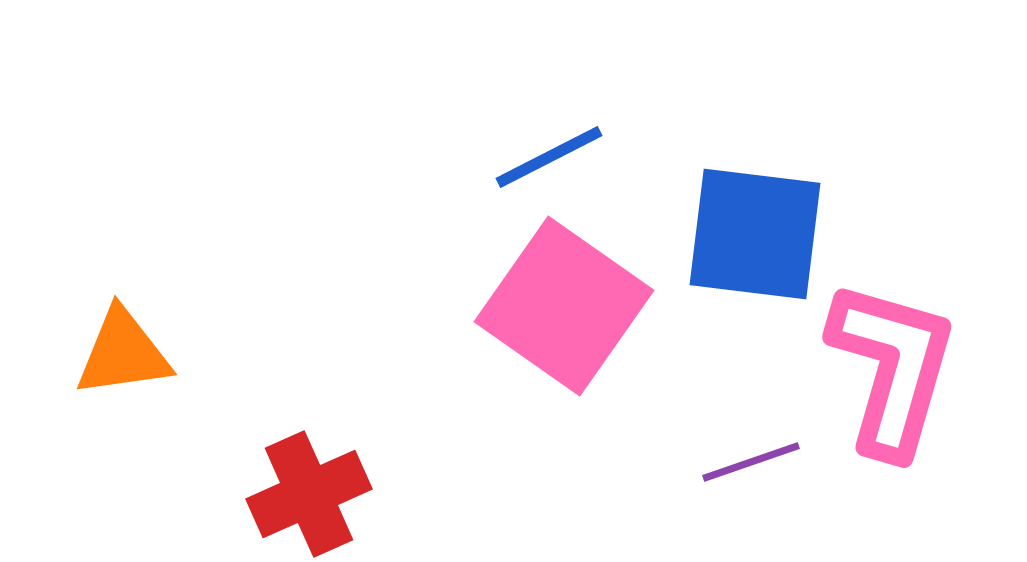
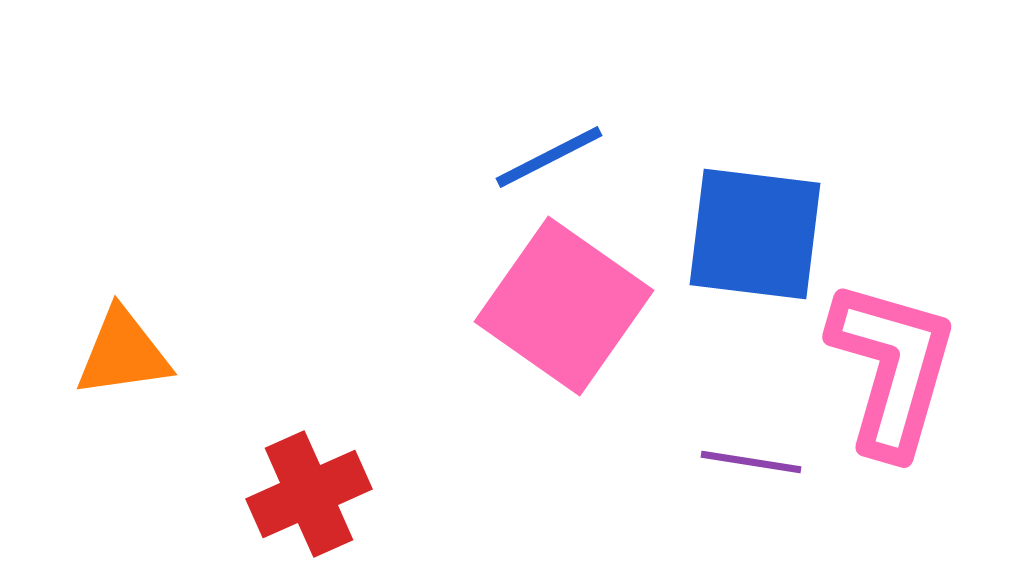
purple line: rotated 28 degrees clockwise
